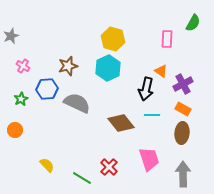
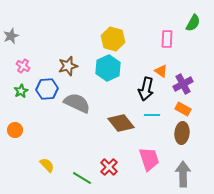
green star: moved 8 px up
